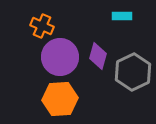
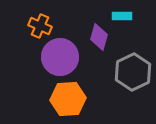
orange cross: moved 2 px left
purple diamond: moved 1 px right, 19 px up
orange hexagon: moved 8 px right
